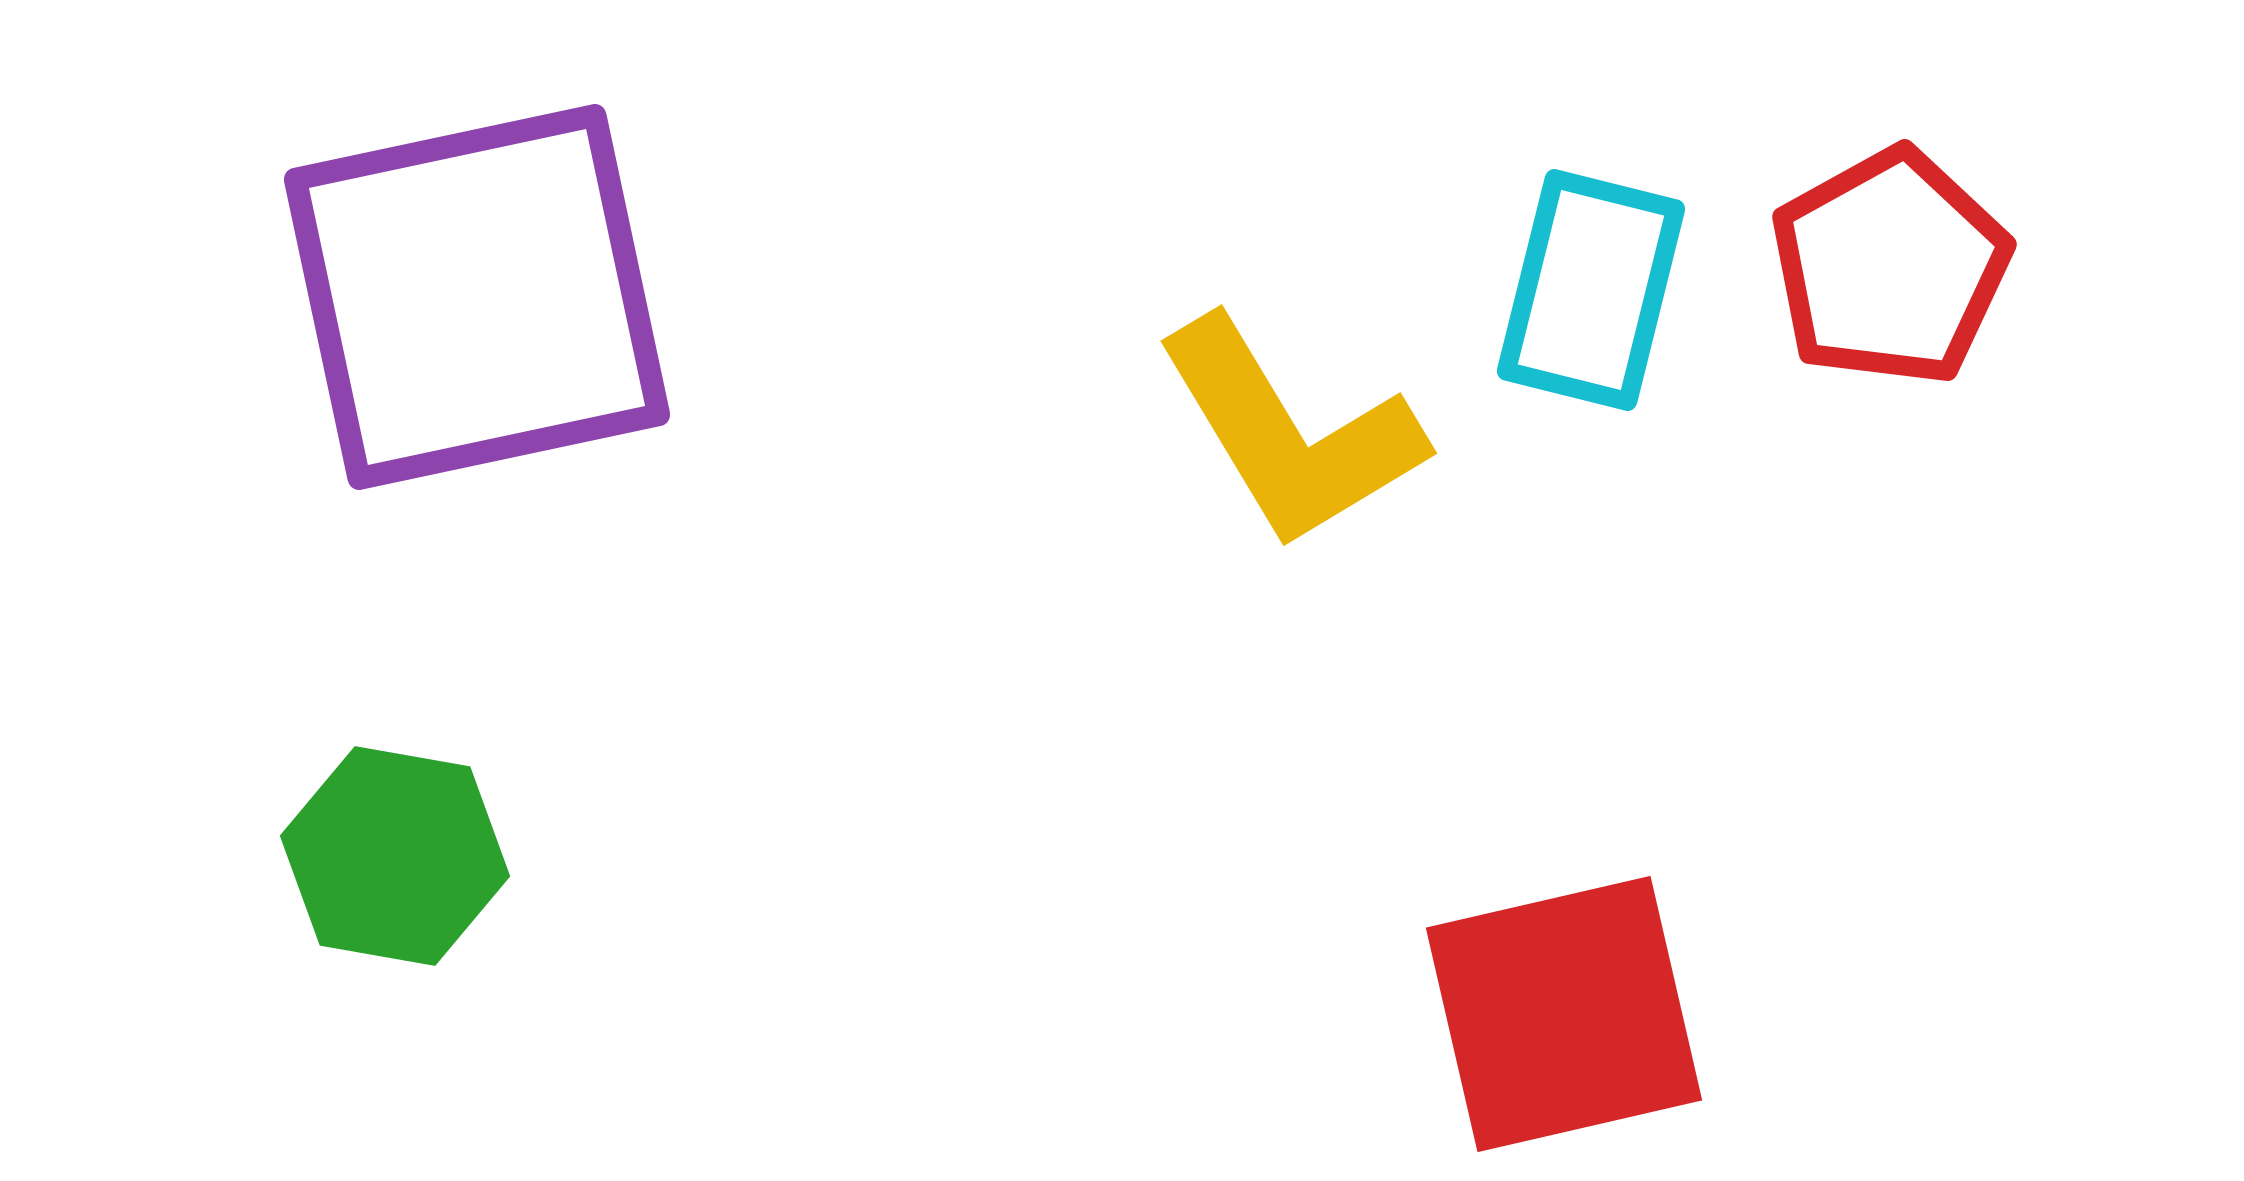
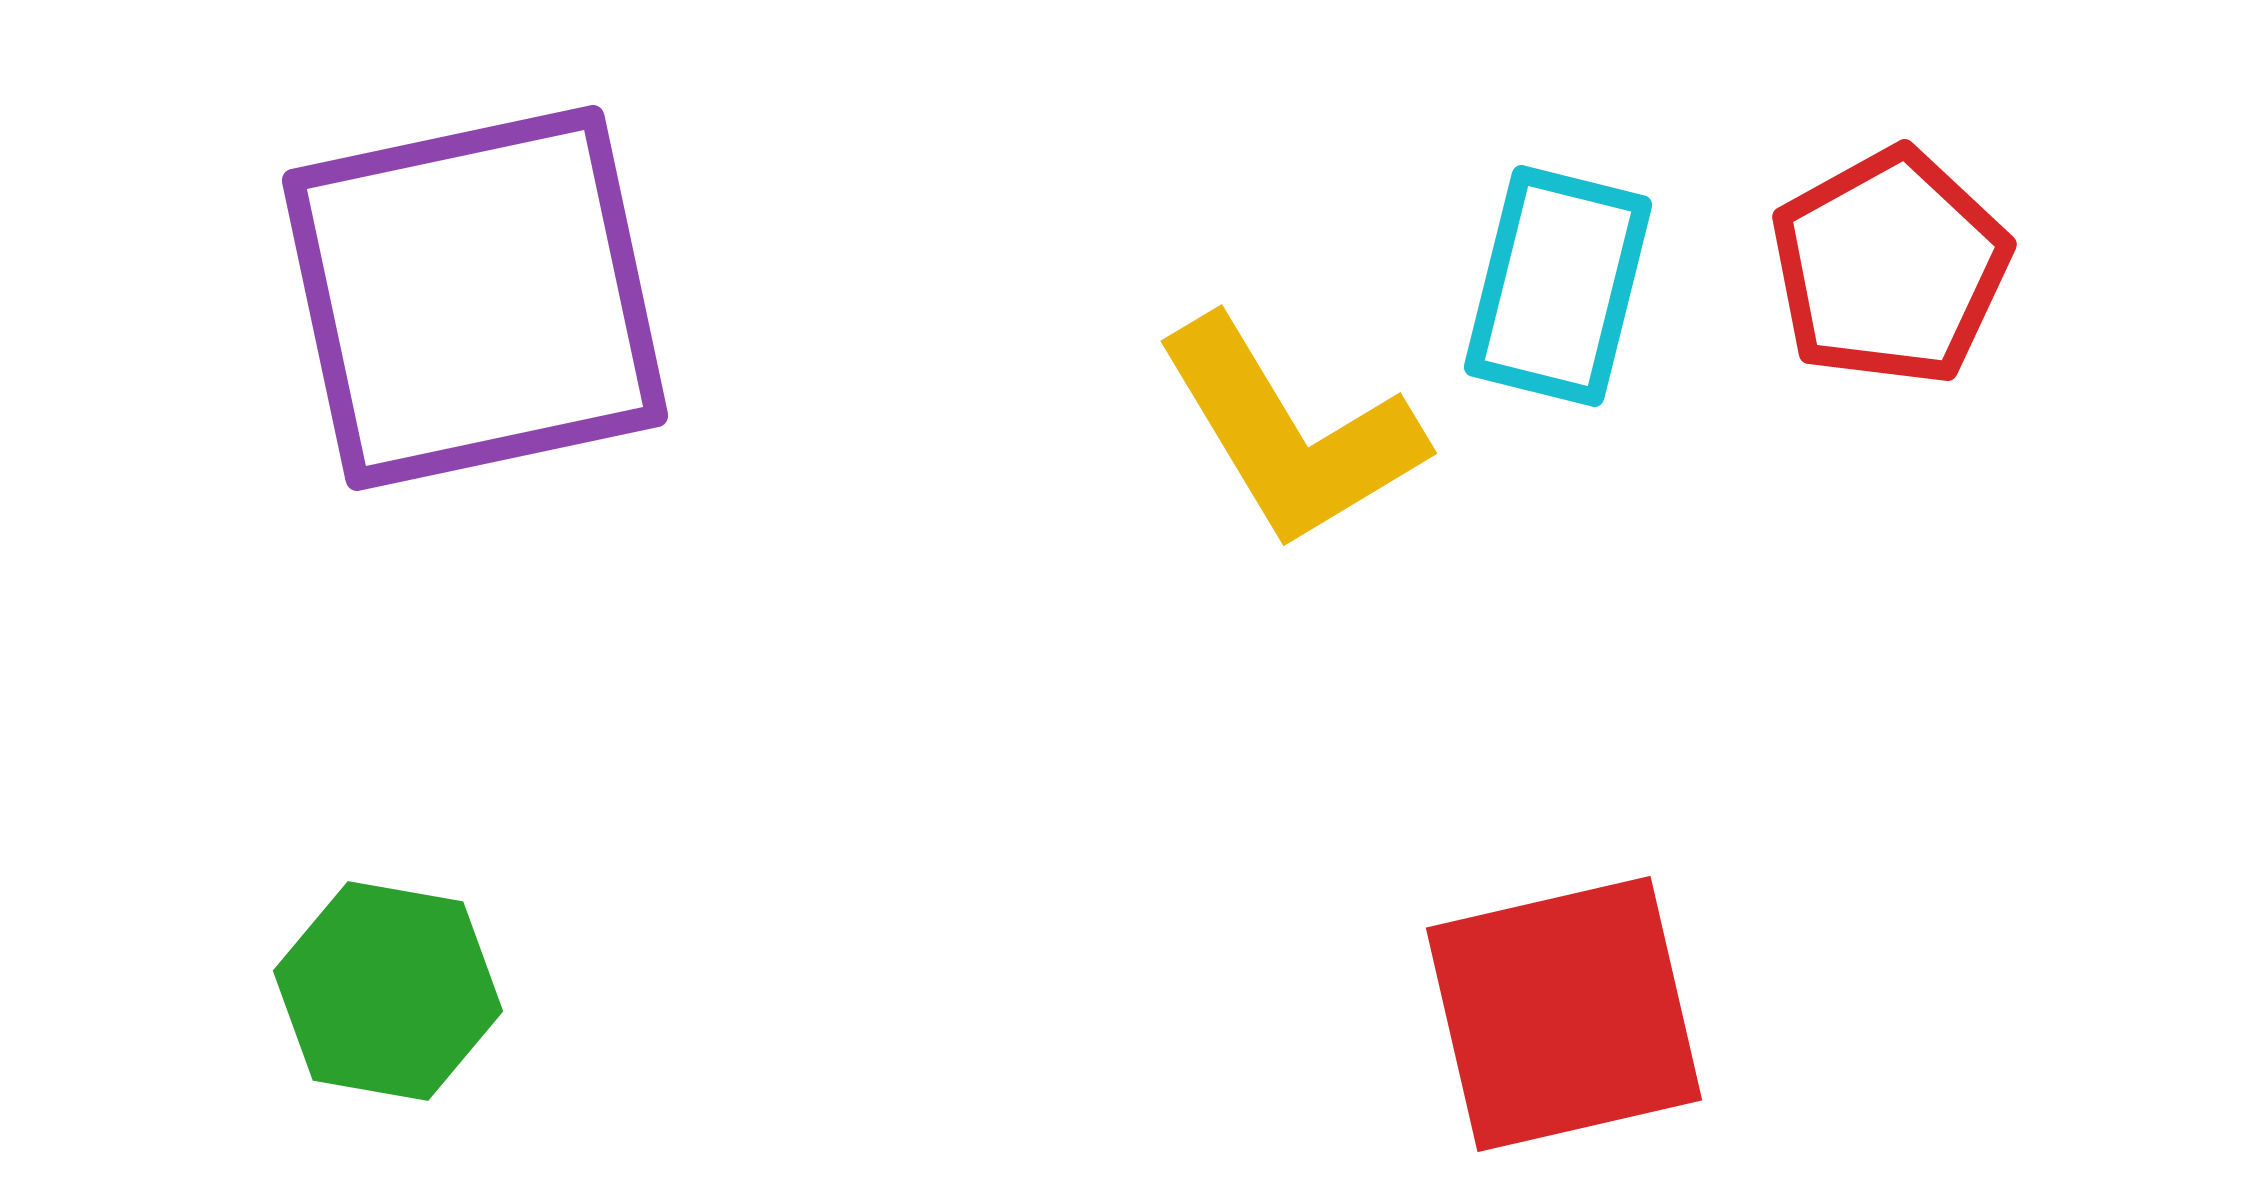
cyan rectangle: moved 33 px left, 4 px up
purple square: moved 2 px left, 1 px down
green hexagon: moved 7 px left, 135 px down
